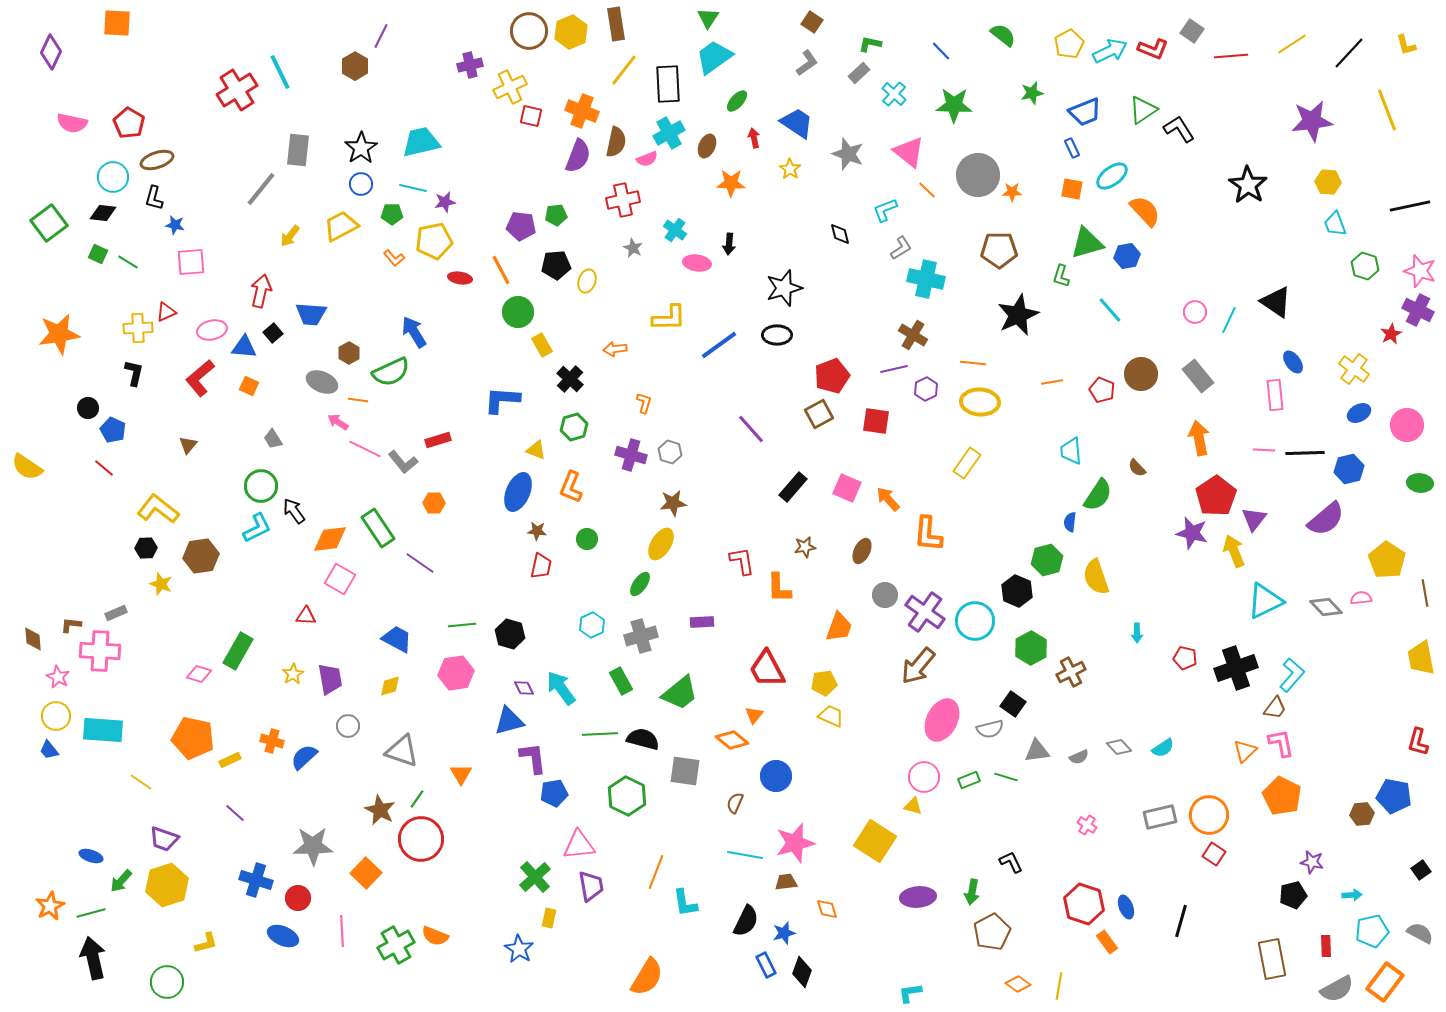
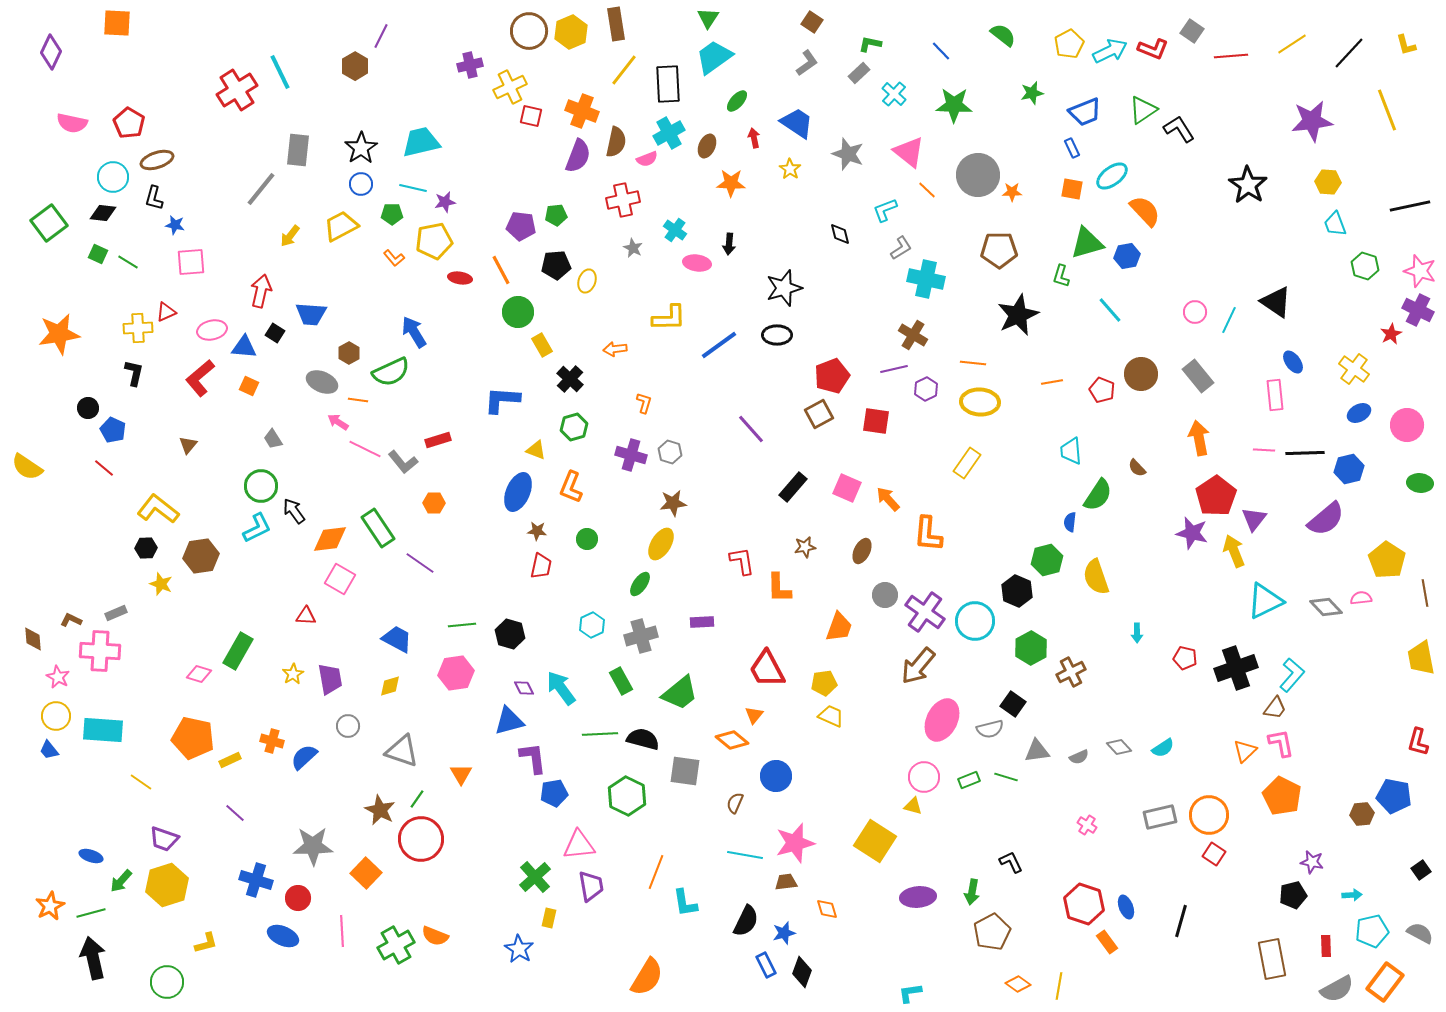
black square at (273, 333): moved 2 px right; rotated 18 degrees counterclockwise
brown L-shape at (71, 625): moved 5 px up; rotated 20 degrees clockwise
